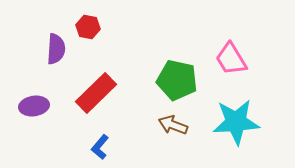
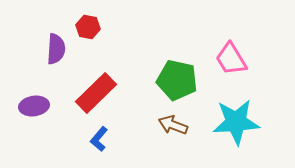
blue L-shape: moved 1 px left, 8 px up
